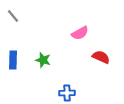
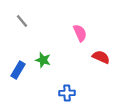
gray line: moved 9 px right, 5 px down
pink semicircle: rotated 84 degrees counterclockwise
blue rectangle: moved 5 px right, 10 px down; rotated 30 degrees clockwise
